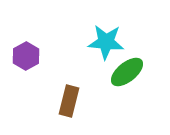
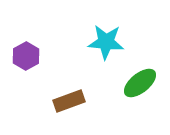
green ellipse: moved 13 px right, 11 px down
brown rectangle: rotated 56 degrees clockwise
